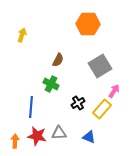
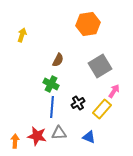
orange hexagon: rotated 10 degrees counterclockwise
blue line: moved 21 px right
